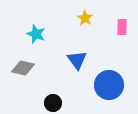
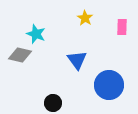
gray diamond: moved 3 px left, 13 px up
